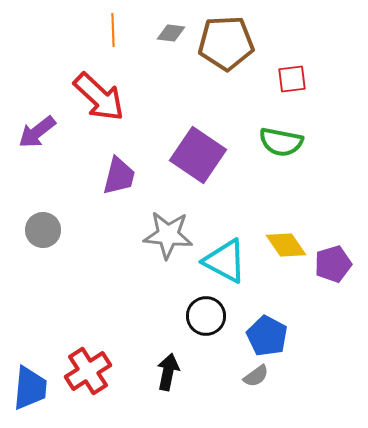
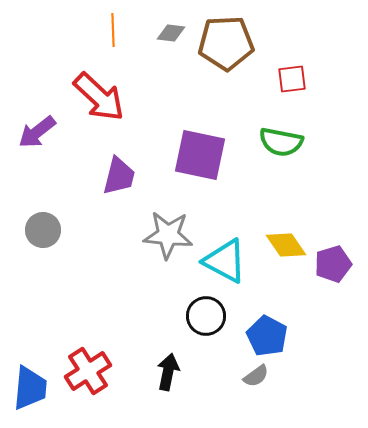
purple square: moved 2 px right; rotated 22 degrees counterclockwise
